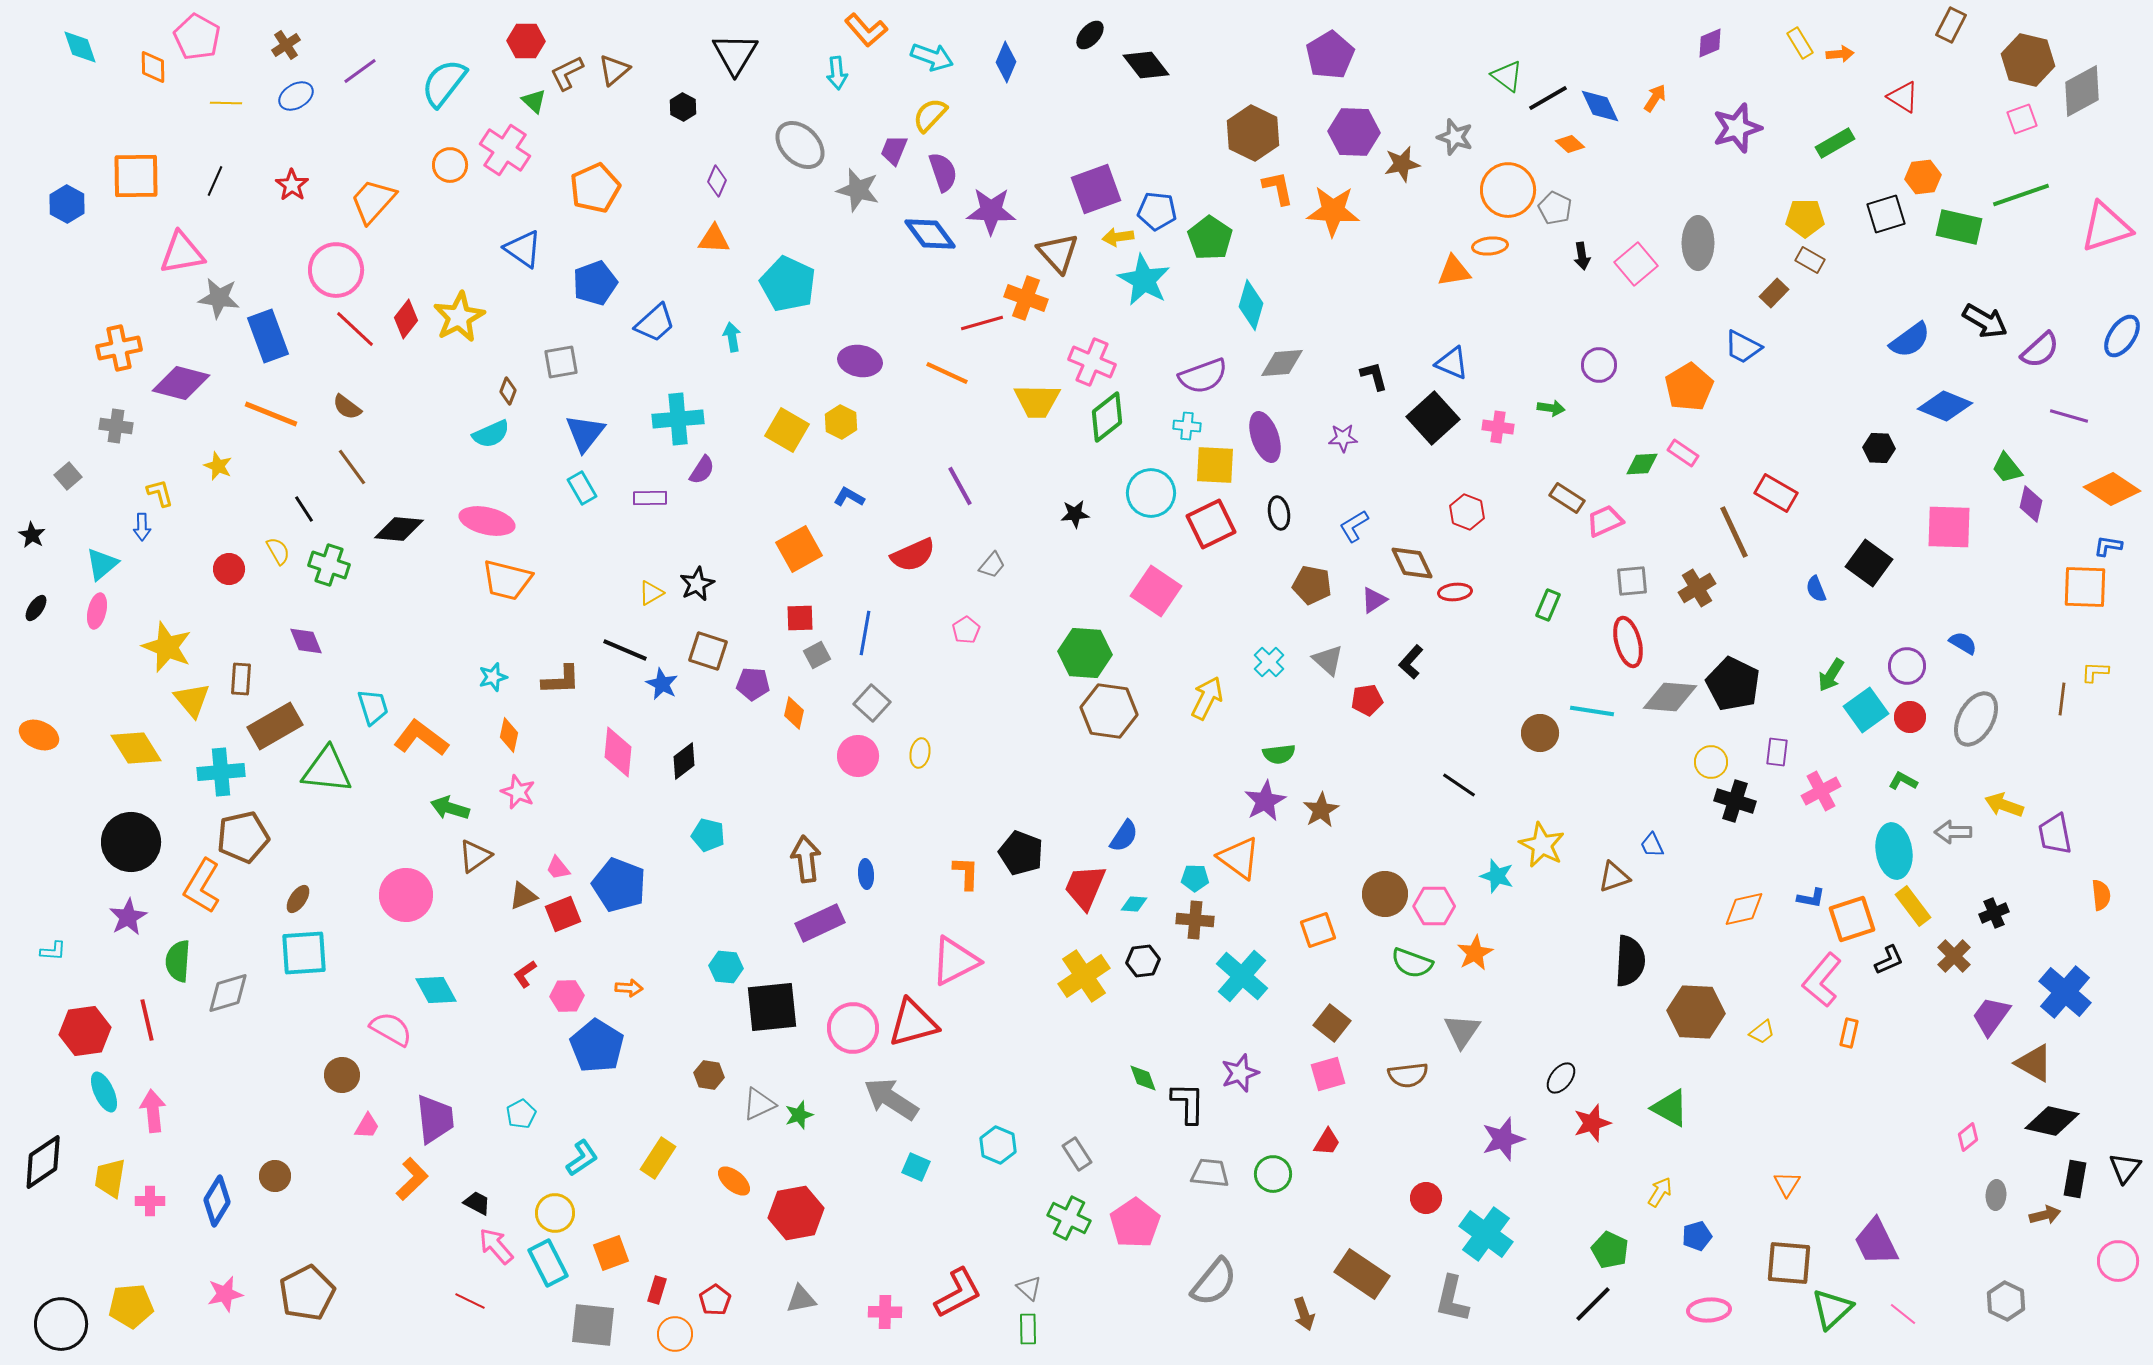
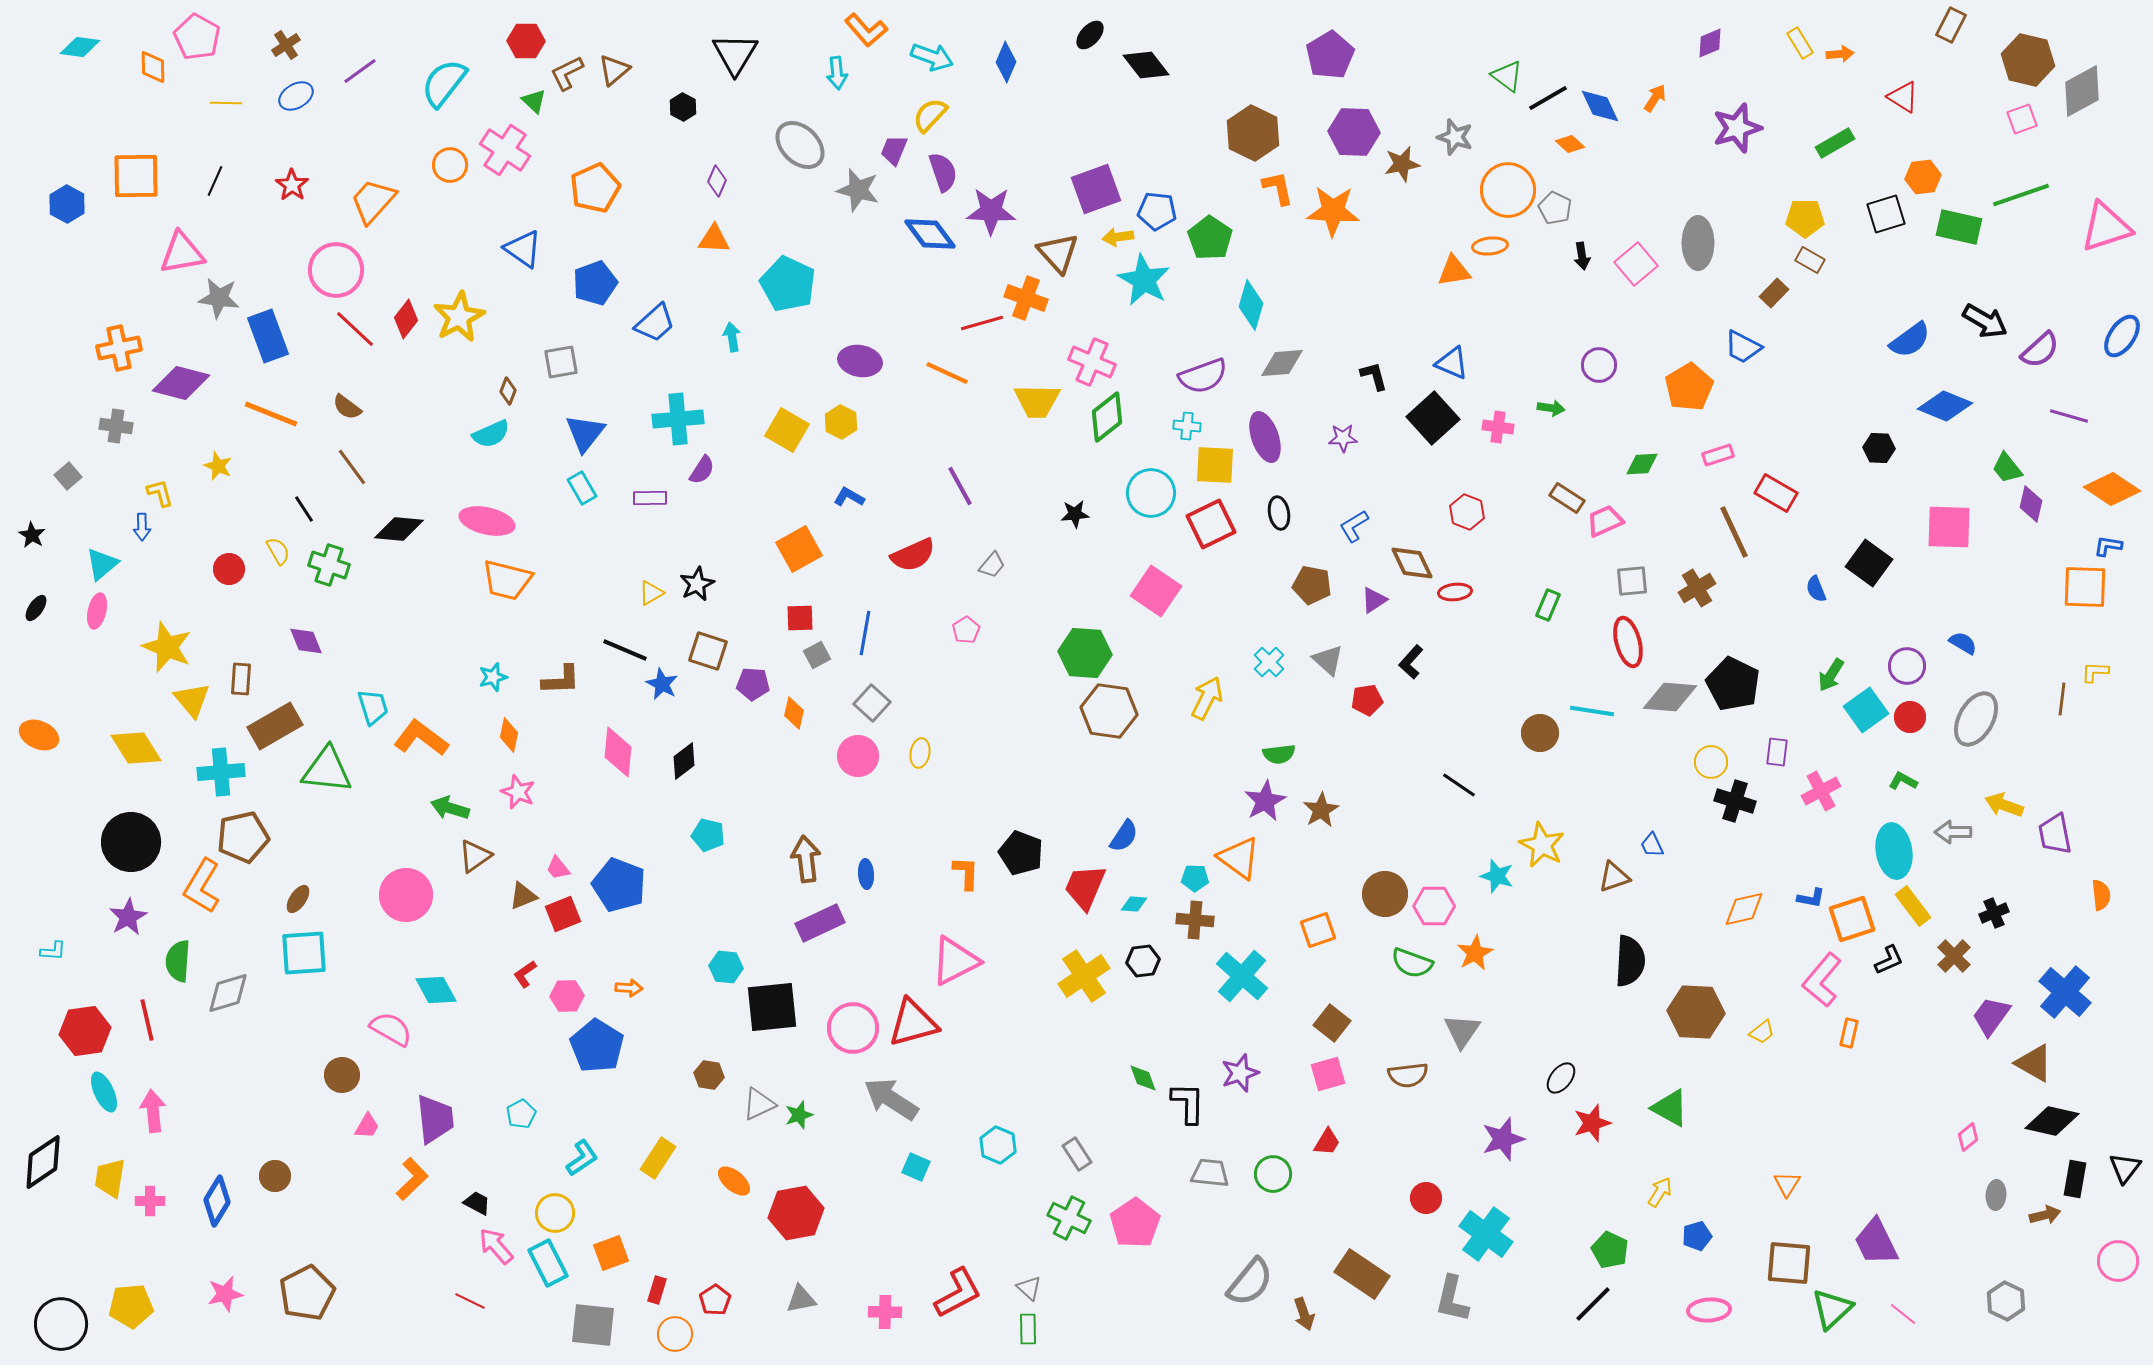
cyan diamond at (80, 47): rotated 63 degrees counterclockwise
pink rectangle at (1683, 453): moved 35 px right, 2 px down; rotated 52 degrees counterclockwise
gray semicircle at (1214, 1282): moved 36 px right
